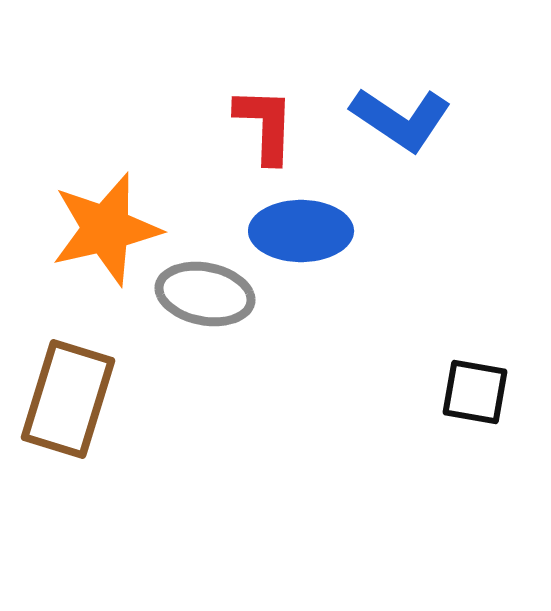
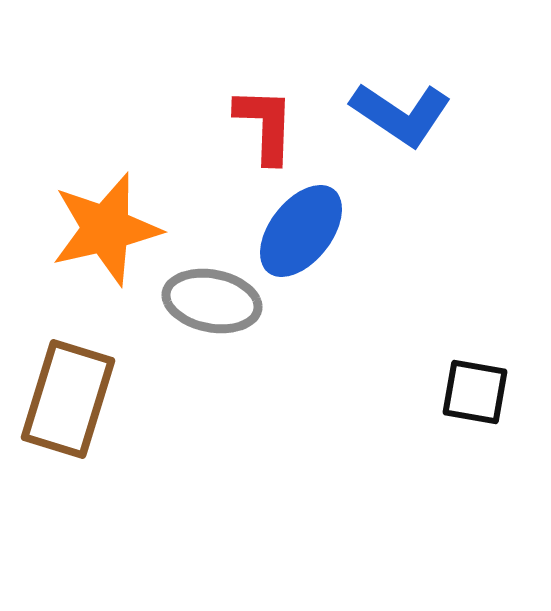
blue L-shape: moved 5 px up
blue ellipse: rotated 52 degrees counterclockwise
gray ellipse: moved 7 px right, 7 px down
